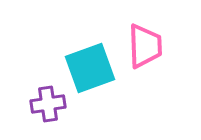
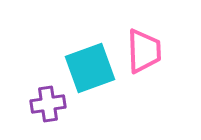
pink trapezoid: moved 1 px left, 5 px down
